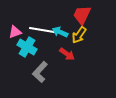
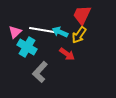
pink triangle: rotated 24 degrees counterclockwise
